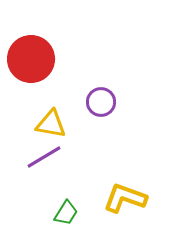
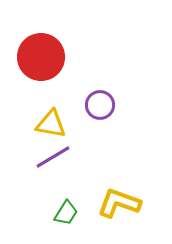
red circle: moved 10 px right, 2 px up
purple circle: moved 1 px left, 3 px down
purple line: moved 9 px right
yellow L-shape: moved 6 px left, 5 px down
